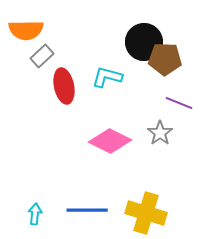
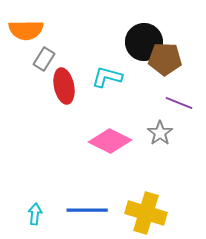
gray rectangle: moved 2 px right, 3 px down; rotated 15 degrees counterclockwise
